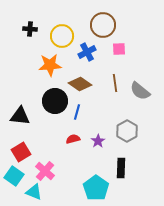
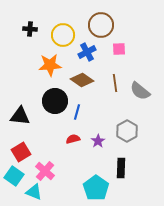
brown circle: moved 2 px left
yellow circle: moved 1 px right, 1 px up
brown diamond: moved 2 px right, 4 px up
